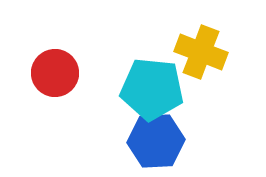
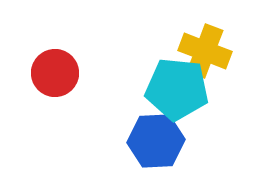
yellow cross: moved 4 px right, 1 px up
cyan pentagon: moved 25 px right
